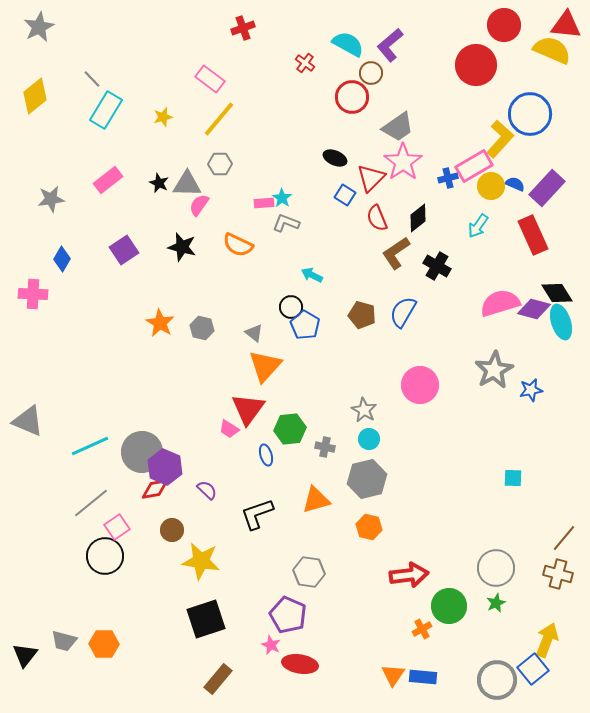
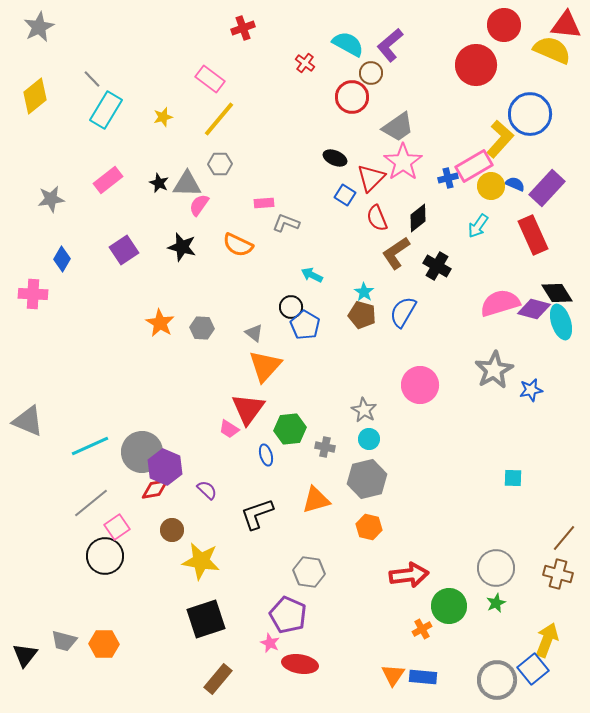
cyan star at (282, 198): moved 82 px right, 94 px down
gray hexagon at (202, 328): rotated 10 degrees counterclockwise
pink star at (271, 645): moved 1 px left, 2 px up
